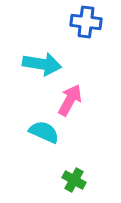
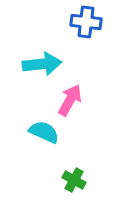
cyan arrow: rotated 15 degrees counterclockwise
